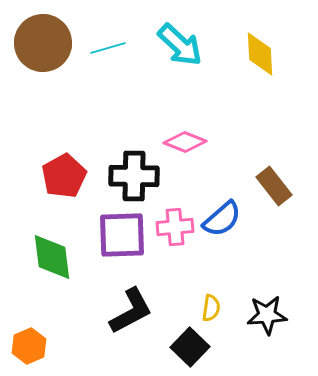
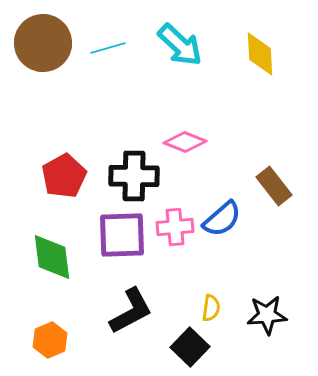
orange hexagon: moved 21 px right, 6 px up
